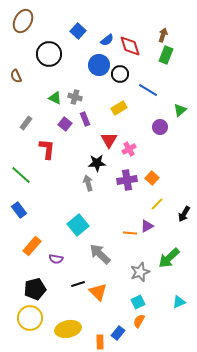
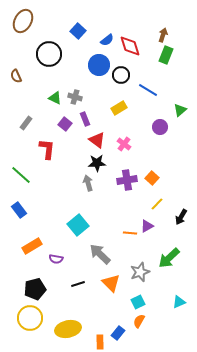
black circle at (120, 74): moved 1 px right, 1 px down
red triangle at (109, 140): moved 12 px left; rotated 24 degrees counterclockwise
pink cross at (129, 149): moved 5 px left, 5 px up; rotated 24 degrees counterclockwise
black arrow at (184, 214): moved 3 px left, 3 px down
orange rectangle at (32, 246): rotated 18 degrees clockwise
orange triangle at (98, 292): moved 13 px right, 9 px up
